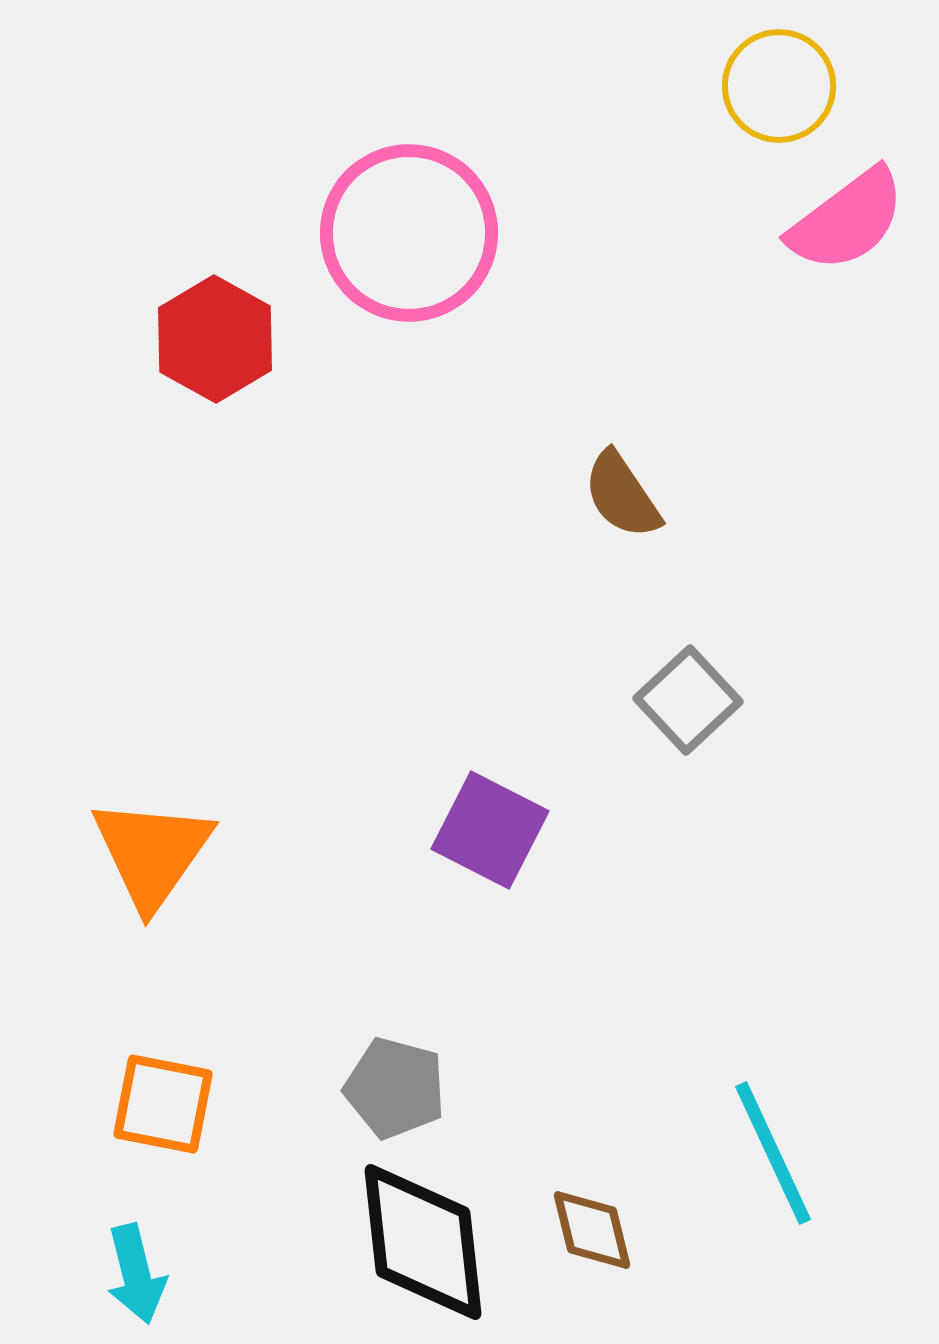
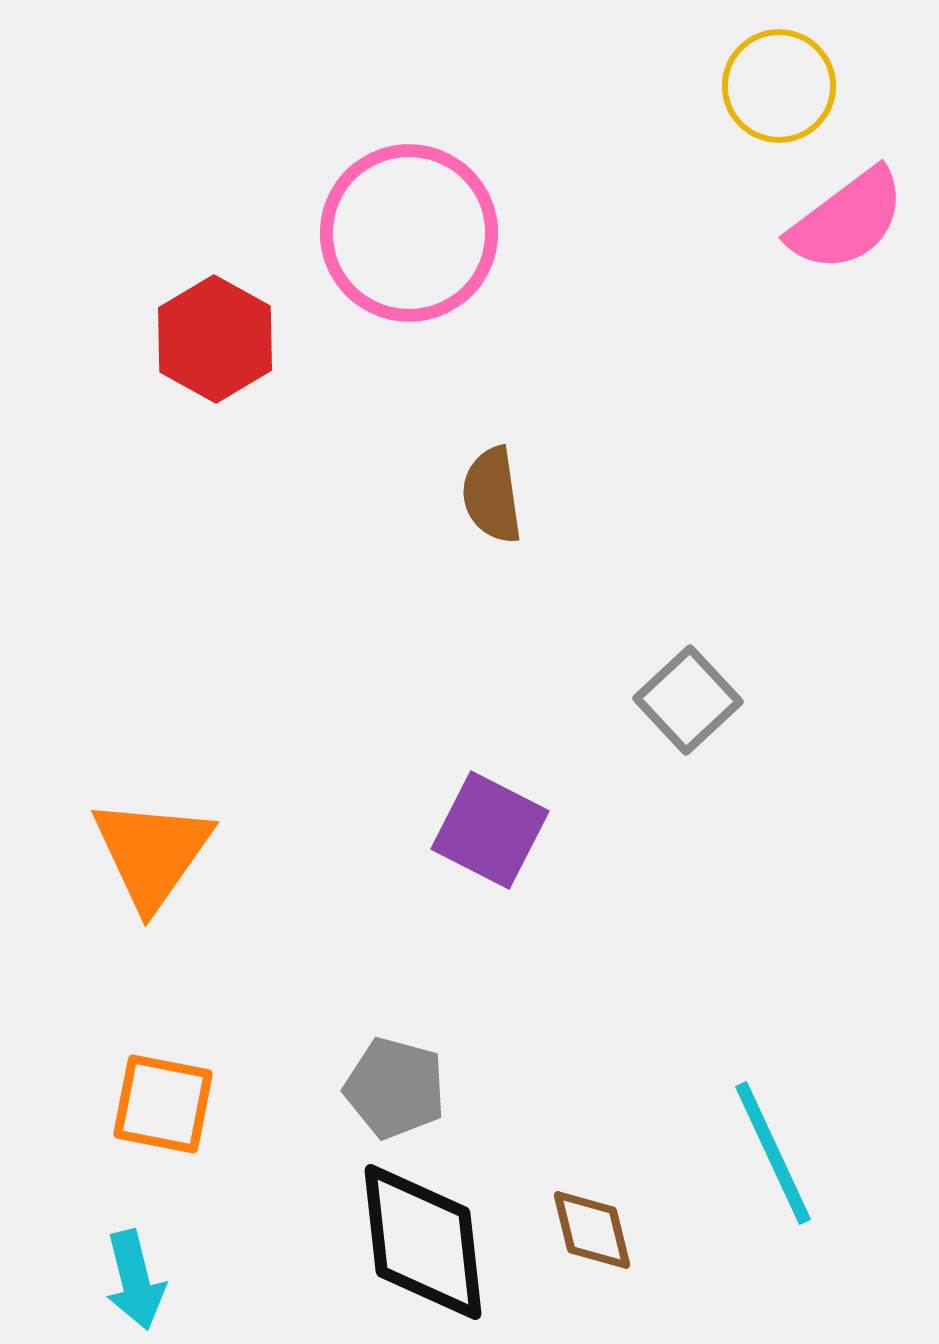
brown semicircle: moved 130 px left; rotated 26 degrees clockwise
cyan arrow: moved 1 px left, 6 px down
